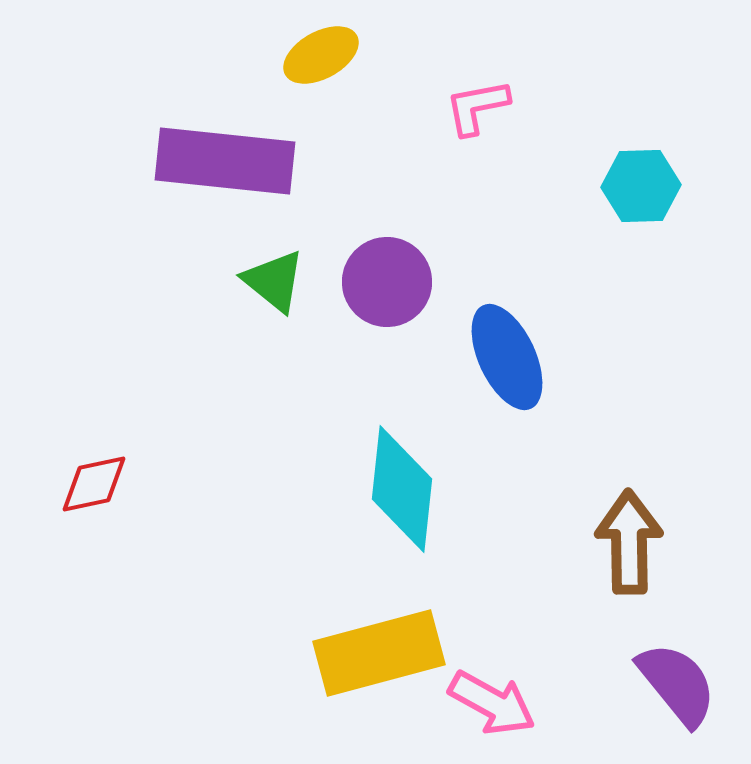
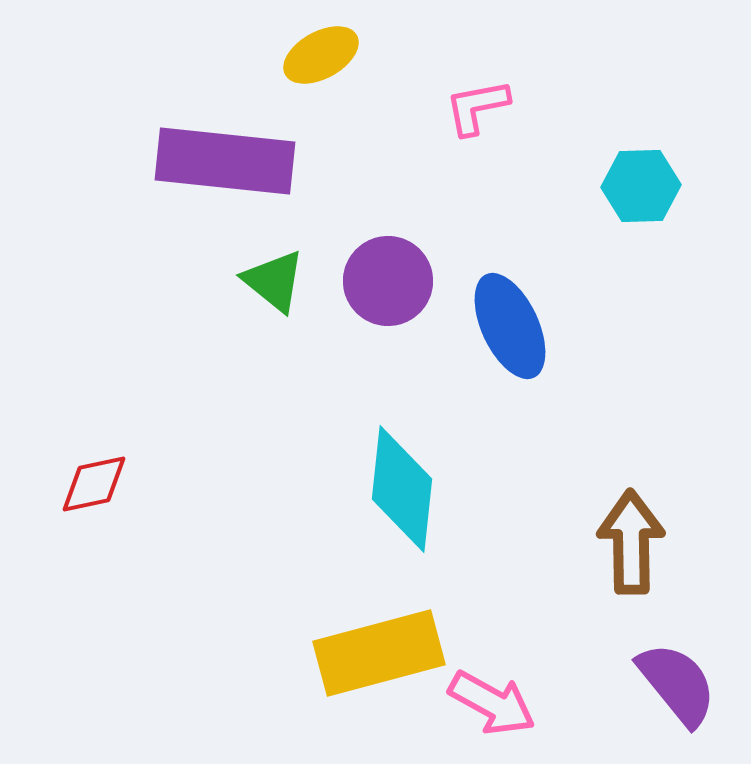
purple circle: moved 1 px right, 1 px up
blue ellipse: moved 3 px right, 31 px up
brown arrow: moved 2 px right
